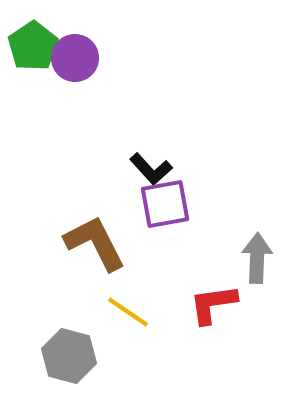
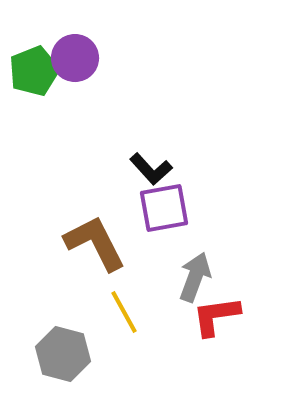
green pentagon: moved 1 px right, 25 px down; rotated 12 degrees clockwise
purple square: moved 1 px left, 4 px down
gray arrow: moved 62 px left, 19 px down; rotated 18 degrees clockwise
red L-shape: moved 3 px right, 12 px down
yellow line: moved 4 px left; rotated 27 degrees clockwise
gray hexagon: moved 6 px left, 2 px up
